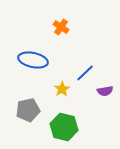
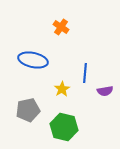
blue line: rotated 42 degrees counterclockwise
